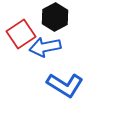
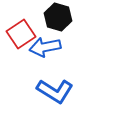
black hexagon: moved 3 px right; rotated 16 degrees counterclockwise
blue L-shape: moved 10 px left, 6 px down
